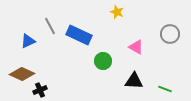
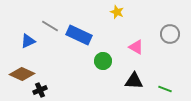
gray line: rotated 30 degrees counterclockwise
